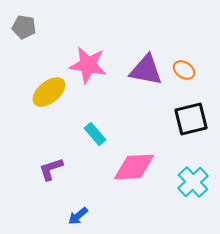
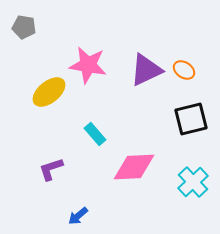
purple triangle: rotated 36 degrees counterclockwise
